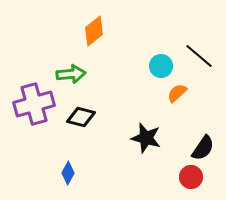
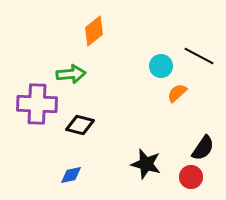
black line: rotated 12 degrees counterclockwise
purple cross: moved 3 px right; rotated 18 degrees clockwise
black diamond: moved 1 px left, 8 px down
black star: moved 26 px down
blue diamond: moved 3 px right, 2 px down; rotated 50 degrees clockwise
